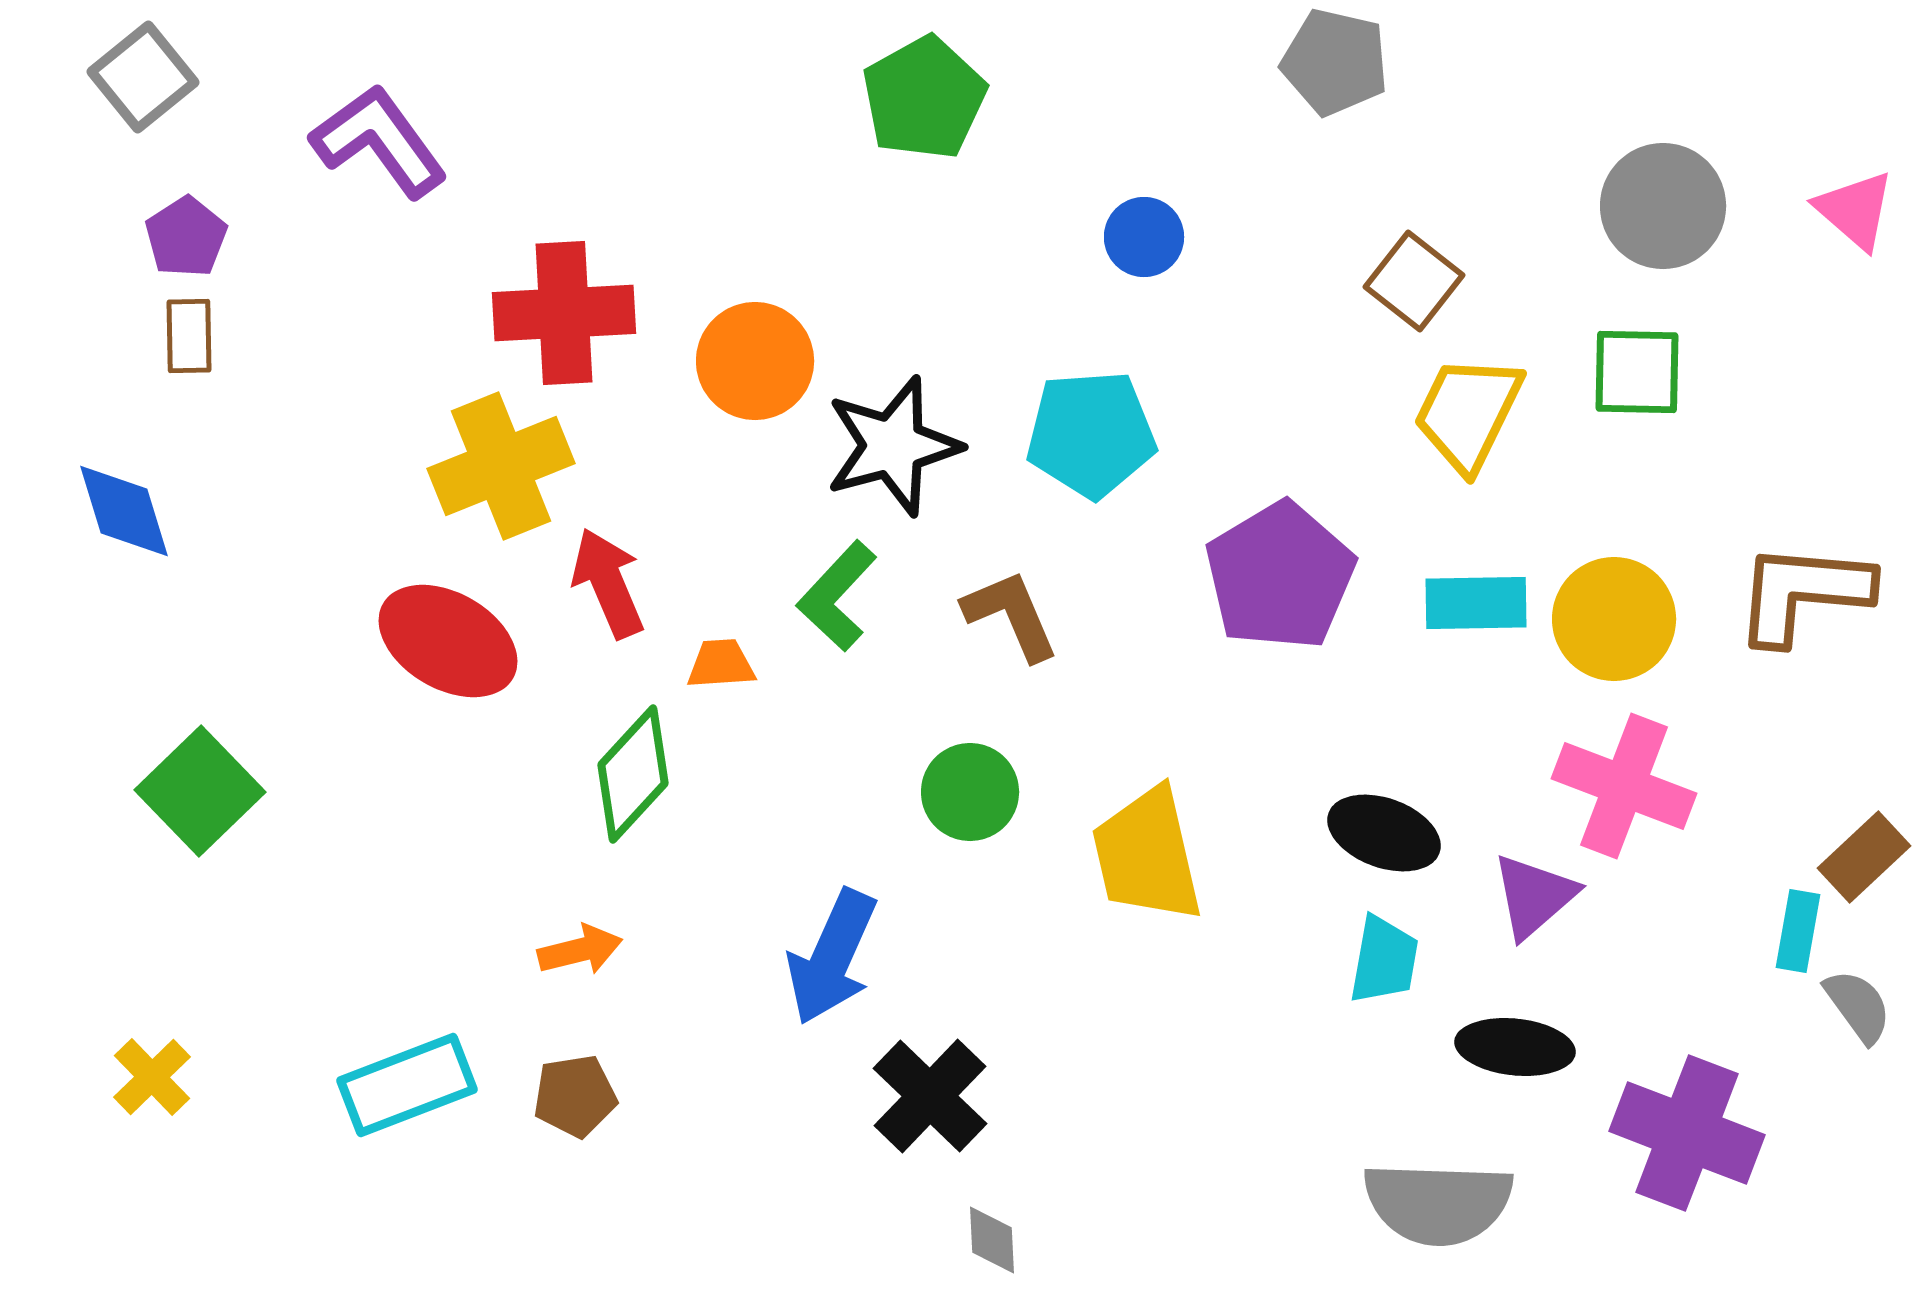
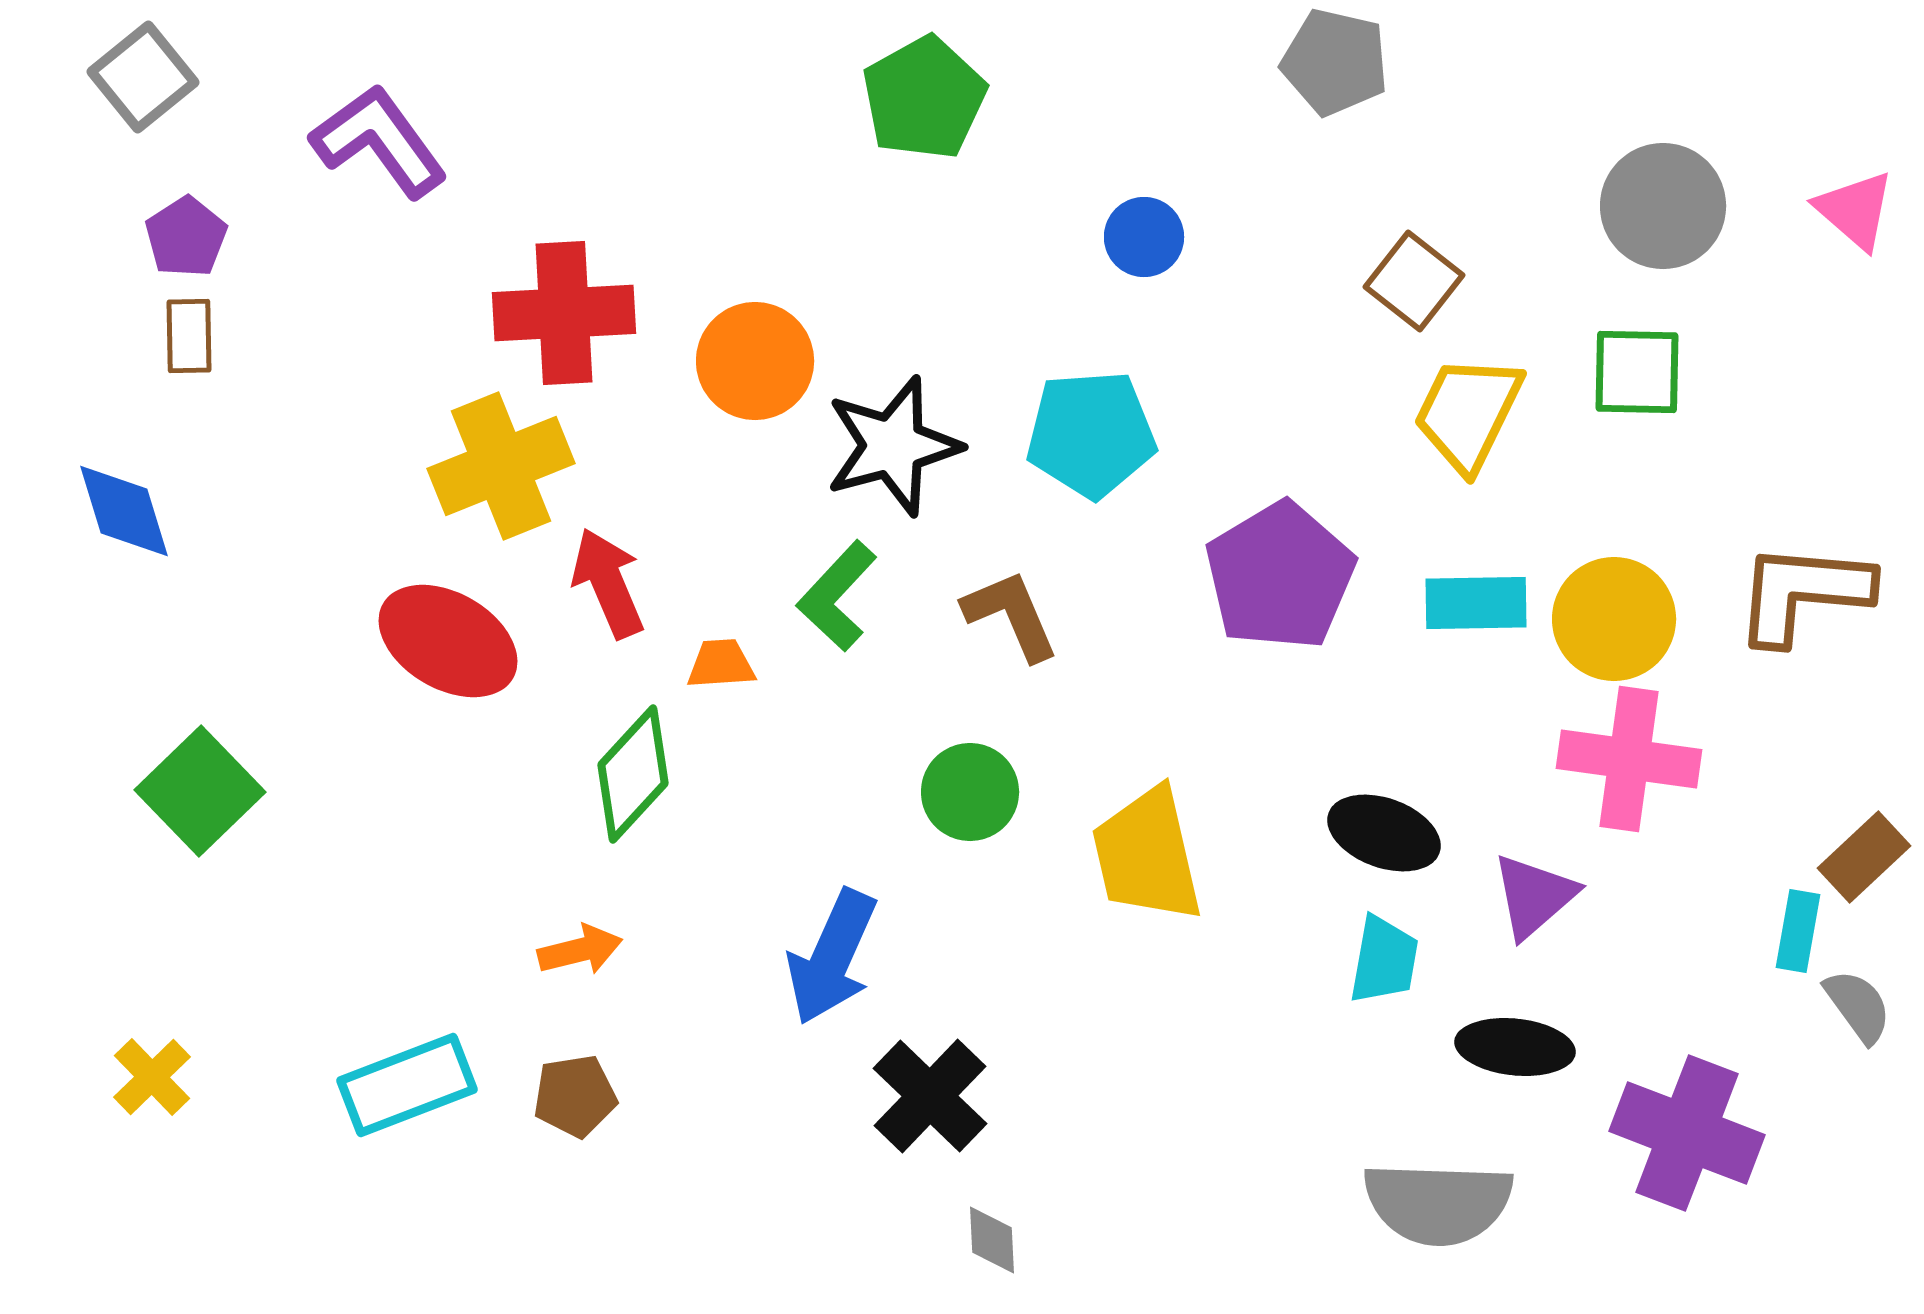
pink cross at (1624, 786): moved 5 px right, 27 px up; rotated 13 degrees counterclockwise
